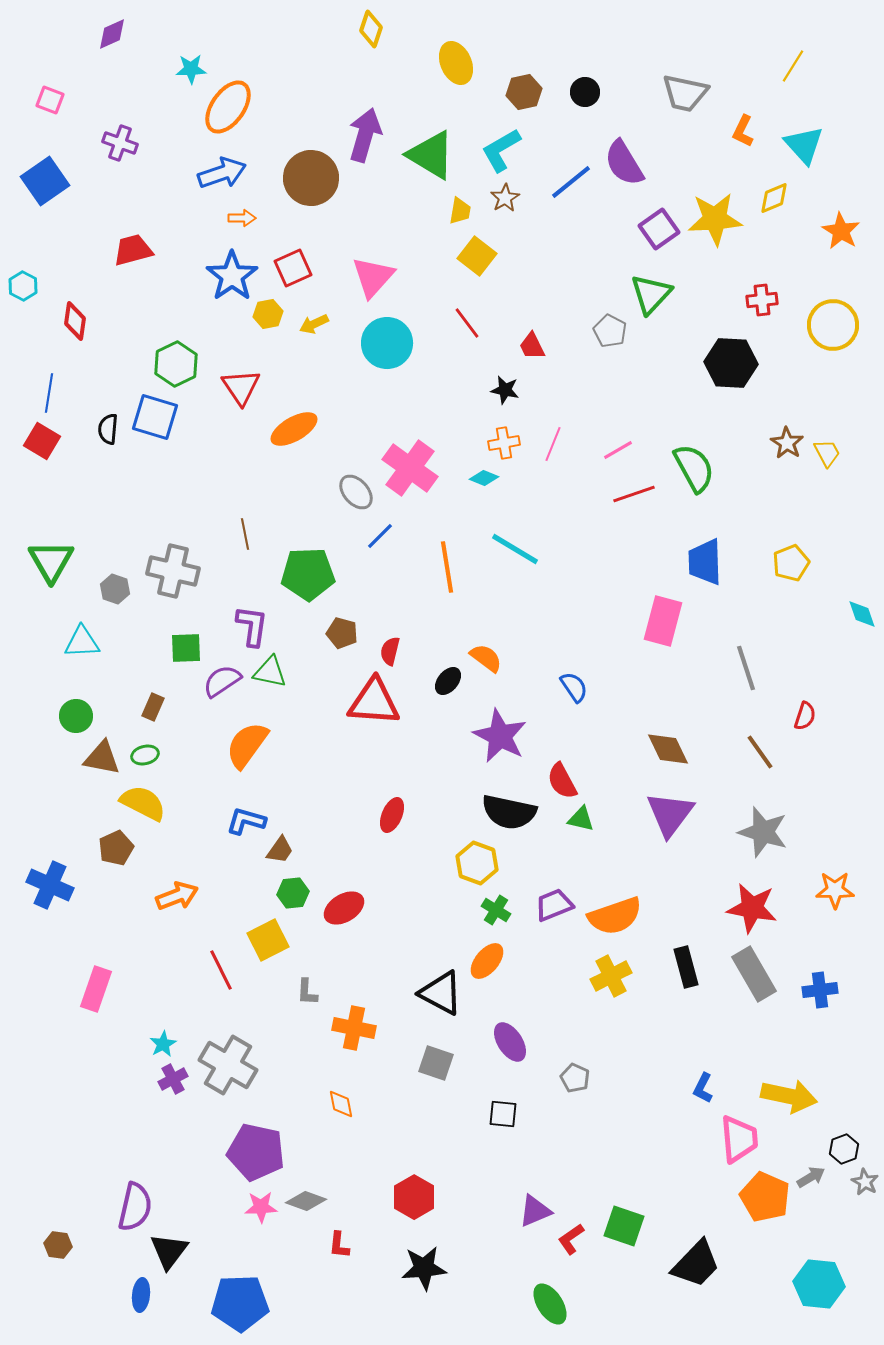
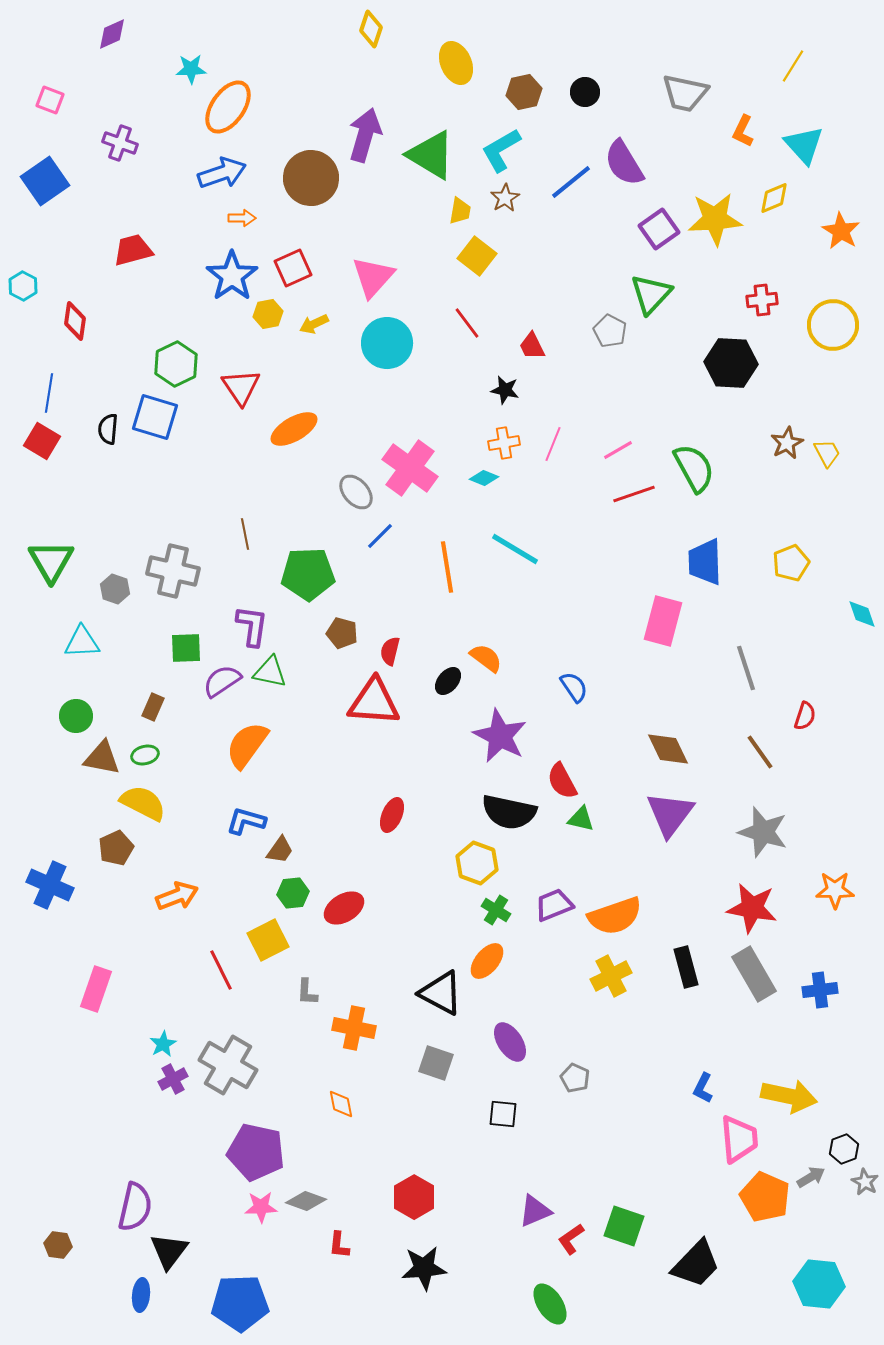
brown star at (787, 443): rotated 12 degrees clockwise
